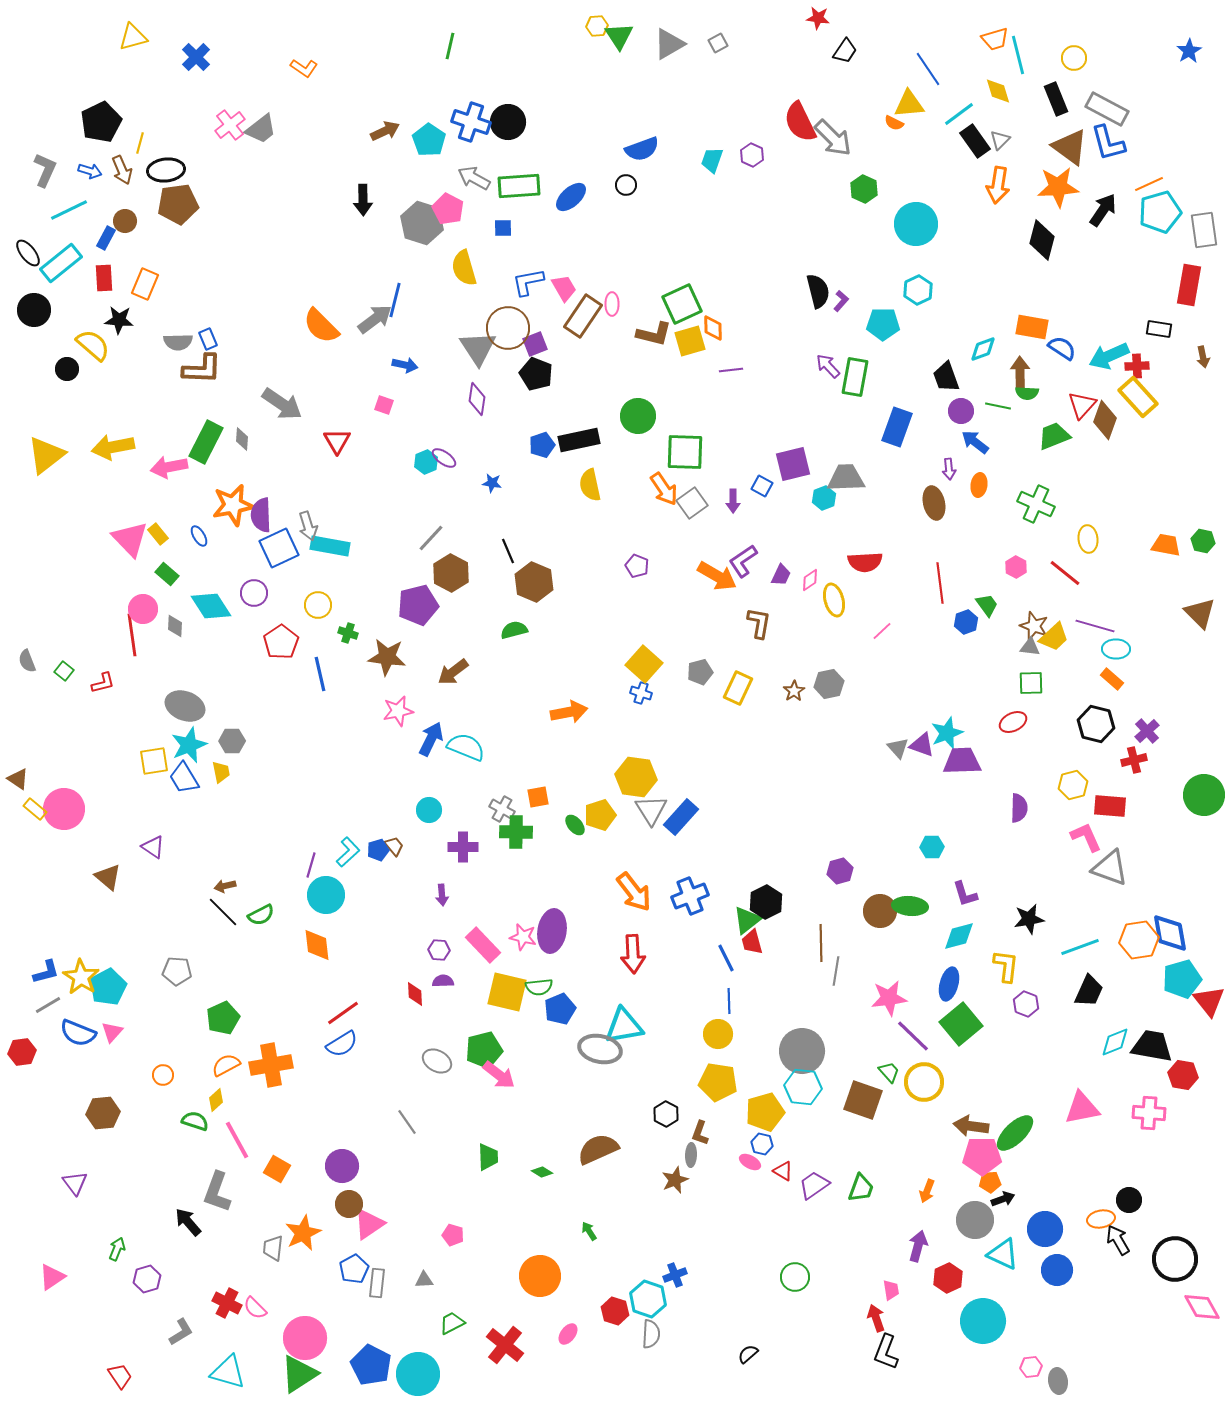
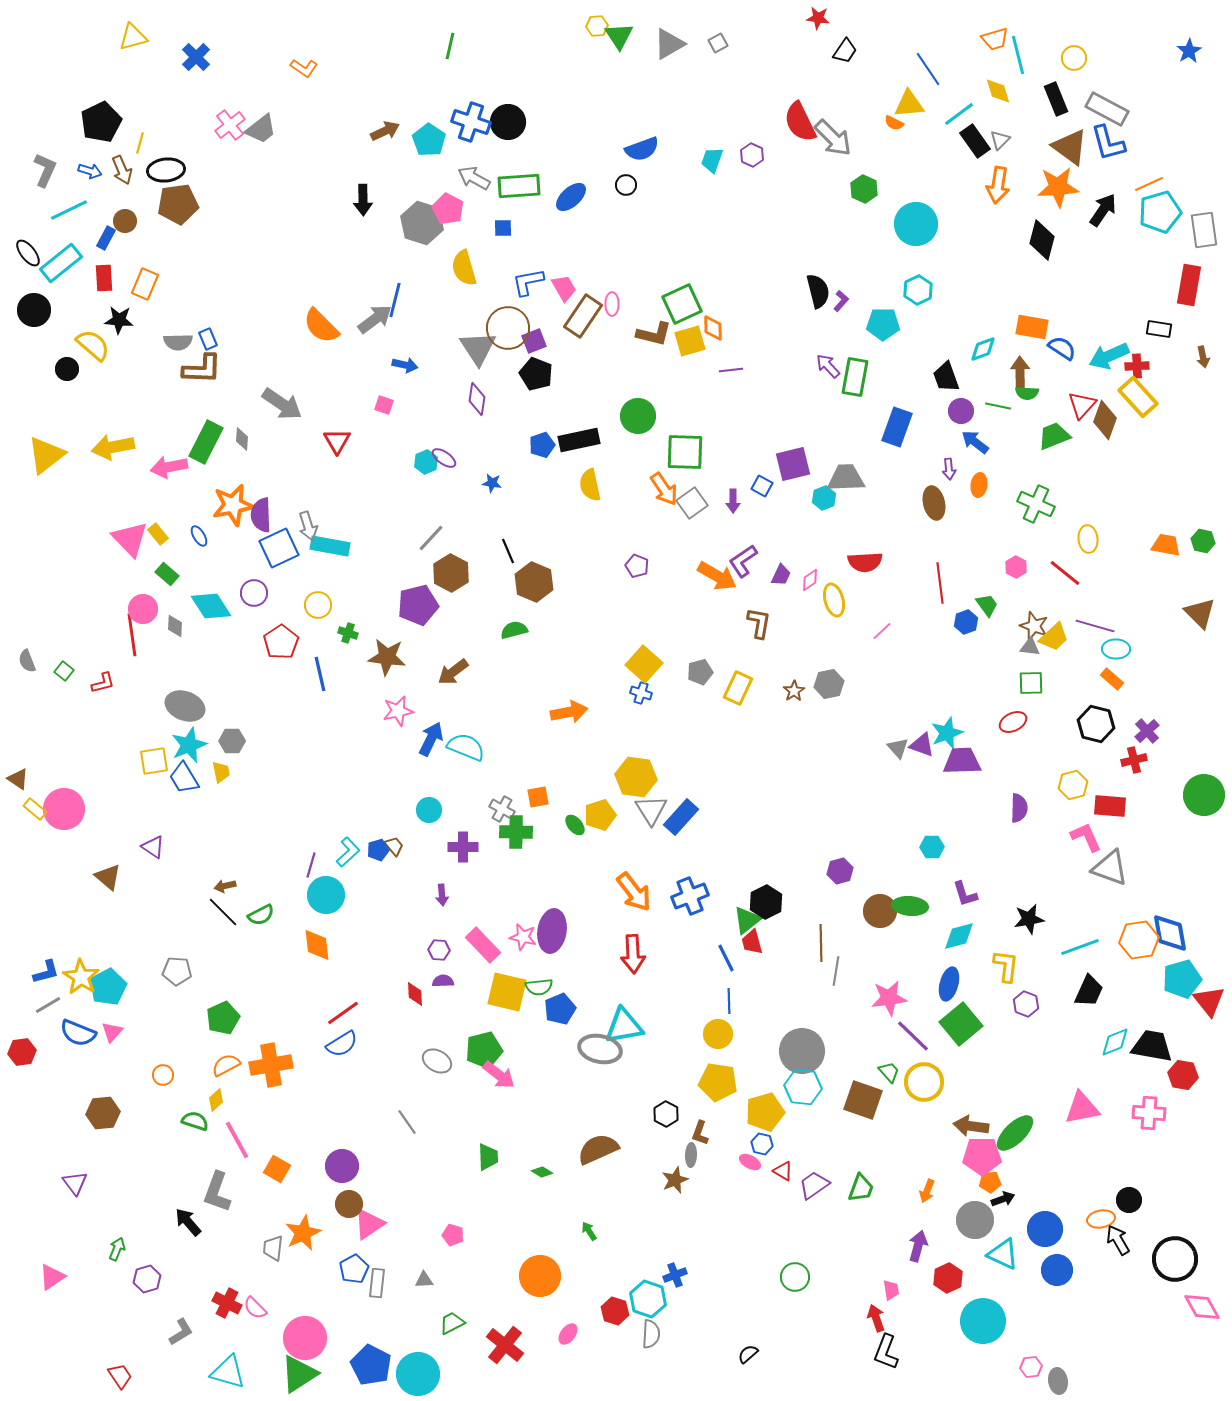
purple square at (535, 344): moved 1 px left, 3 px up
